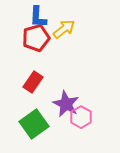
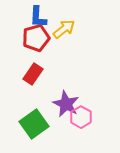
red rectangle: moved 8 px up
